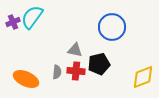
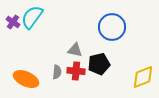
purple cross: rotated 32 degrees counterclockwise
